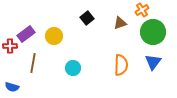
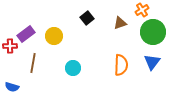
blue triangle: moved 1 px left
